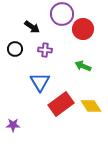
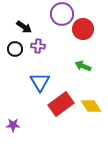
black arrow: moved 8 px left
purple cross: moved 7 px left, 4 px up
